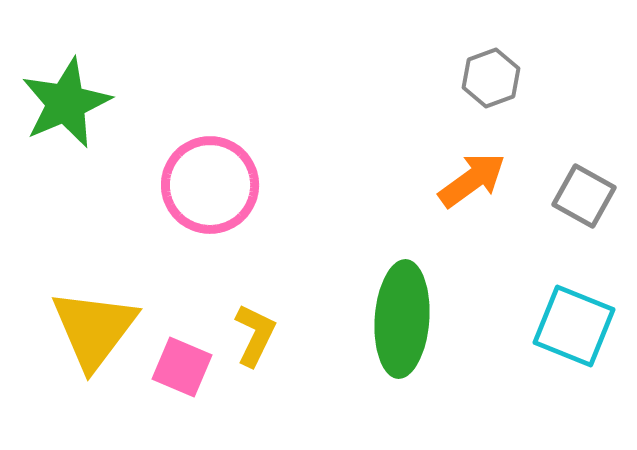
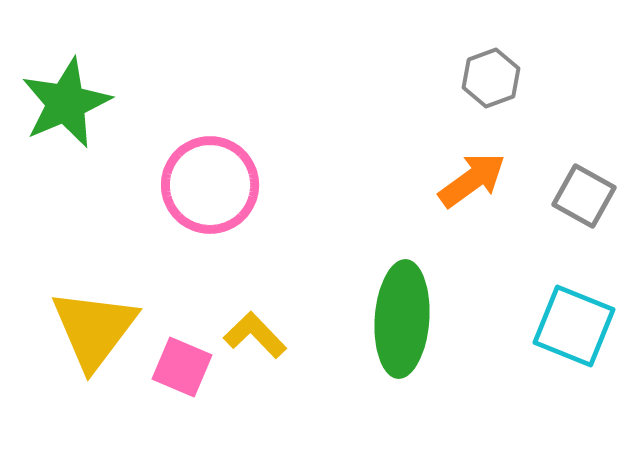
yellow L-shape: rotated 70 degrees counterclockwise
